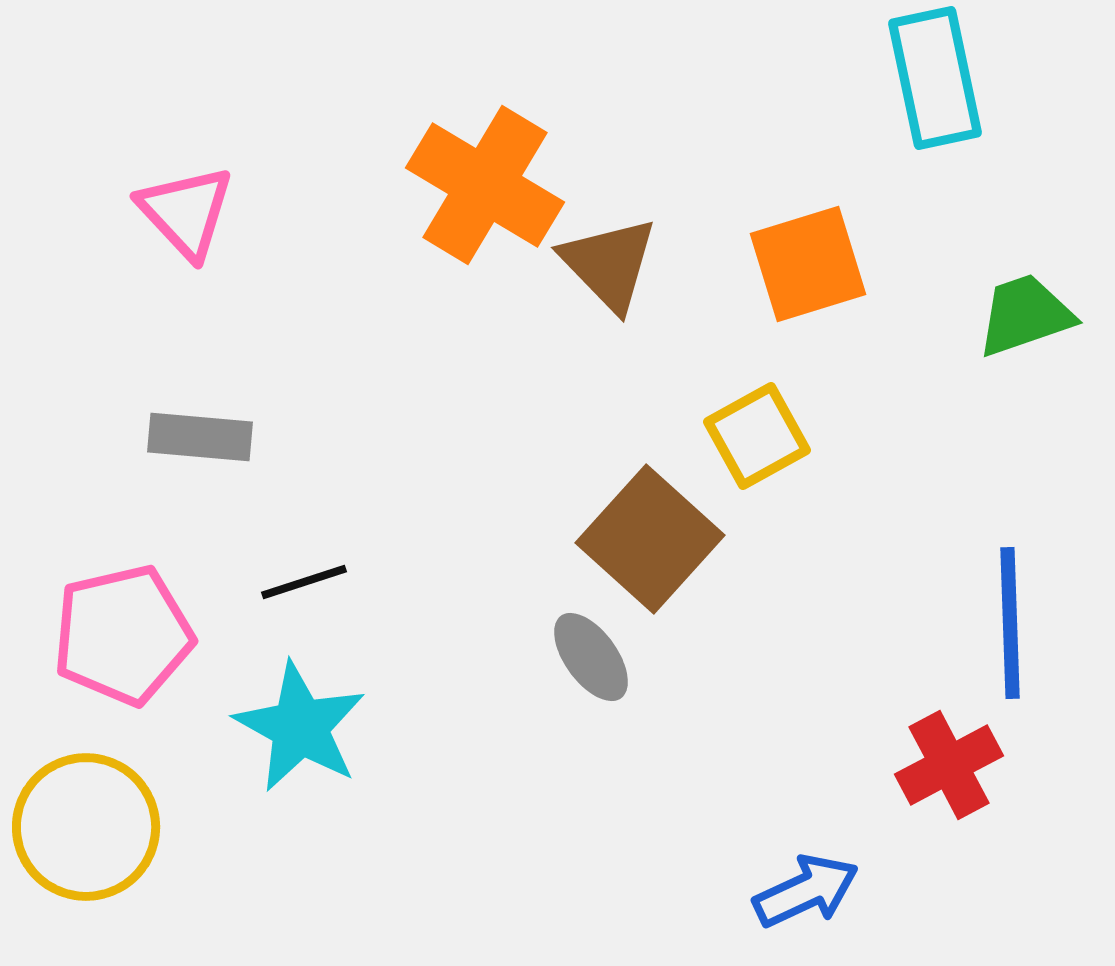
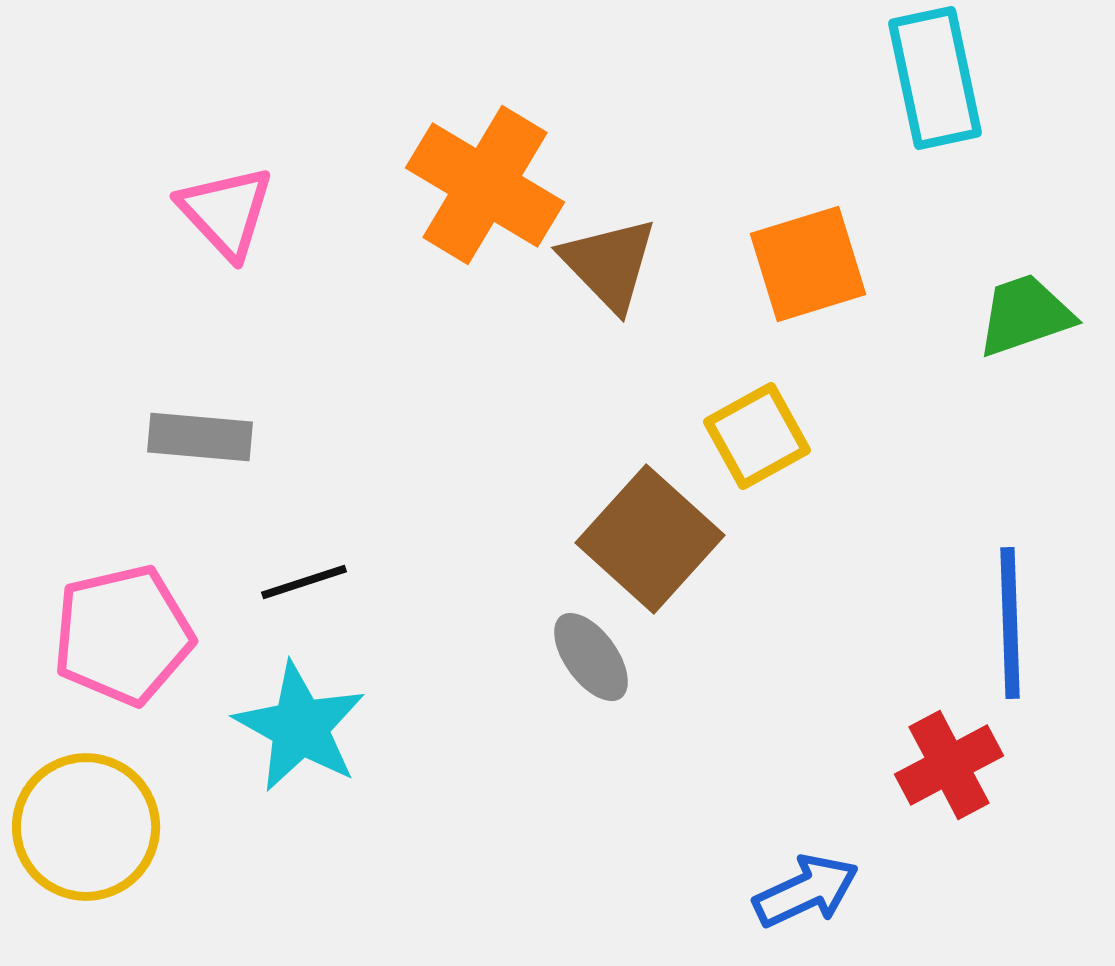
pink triangle: moved 40 px right
